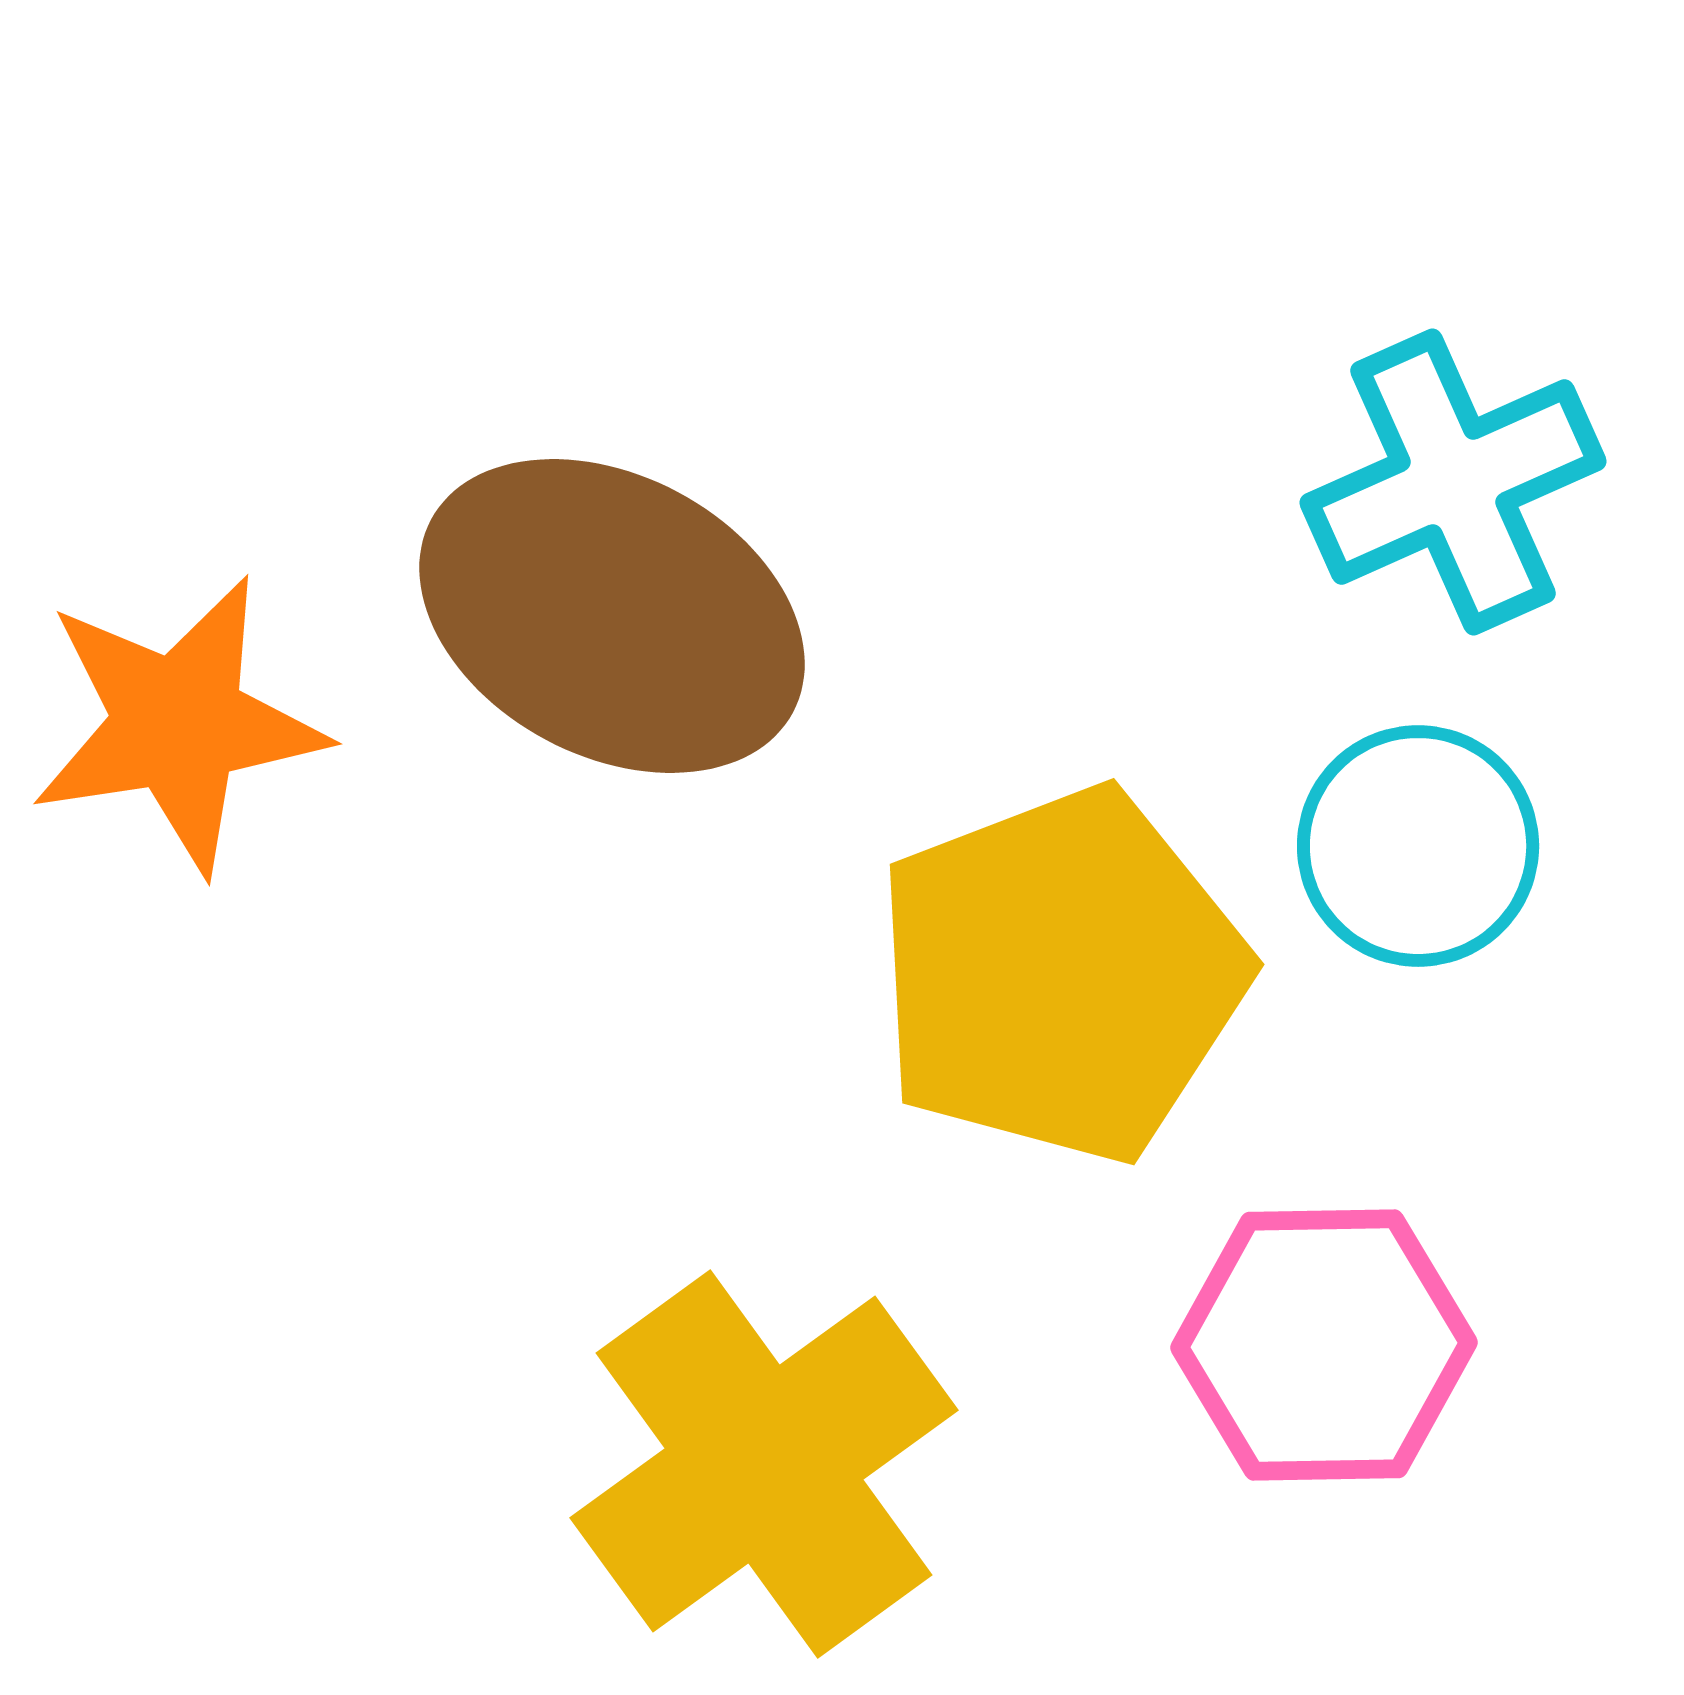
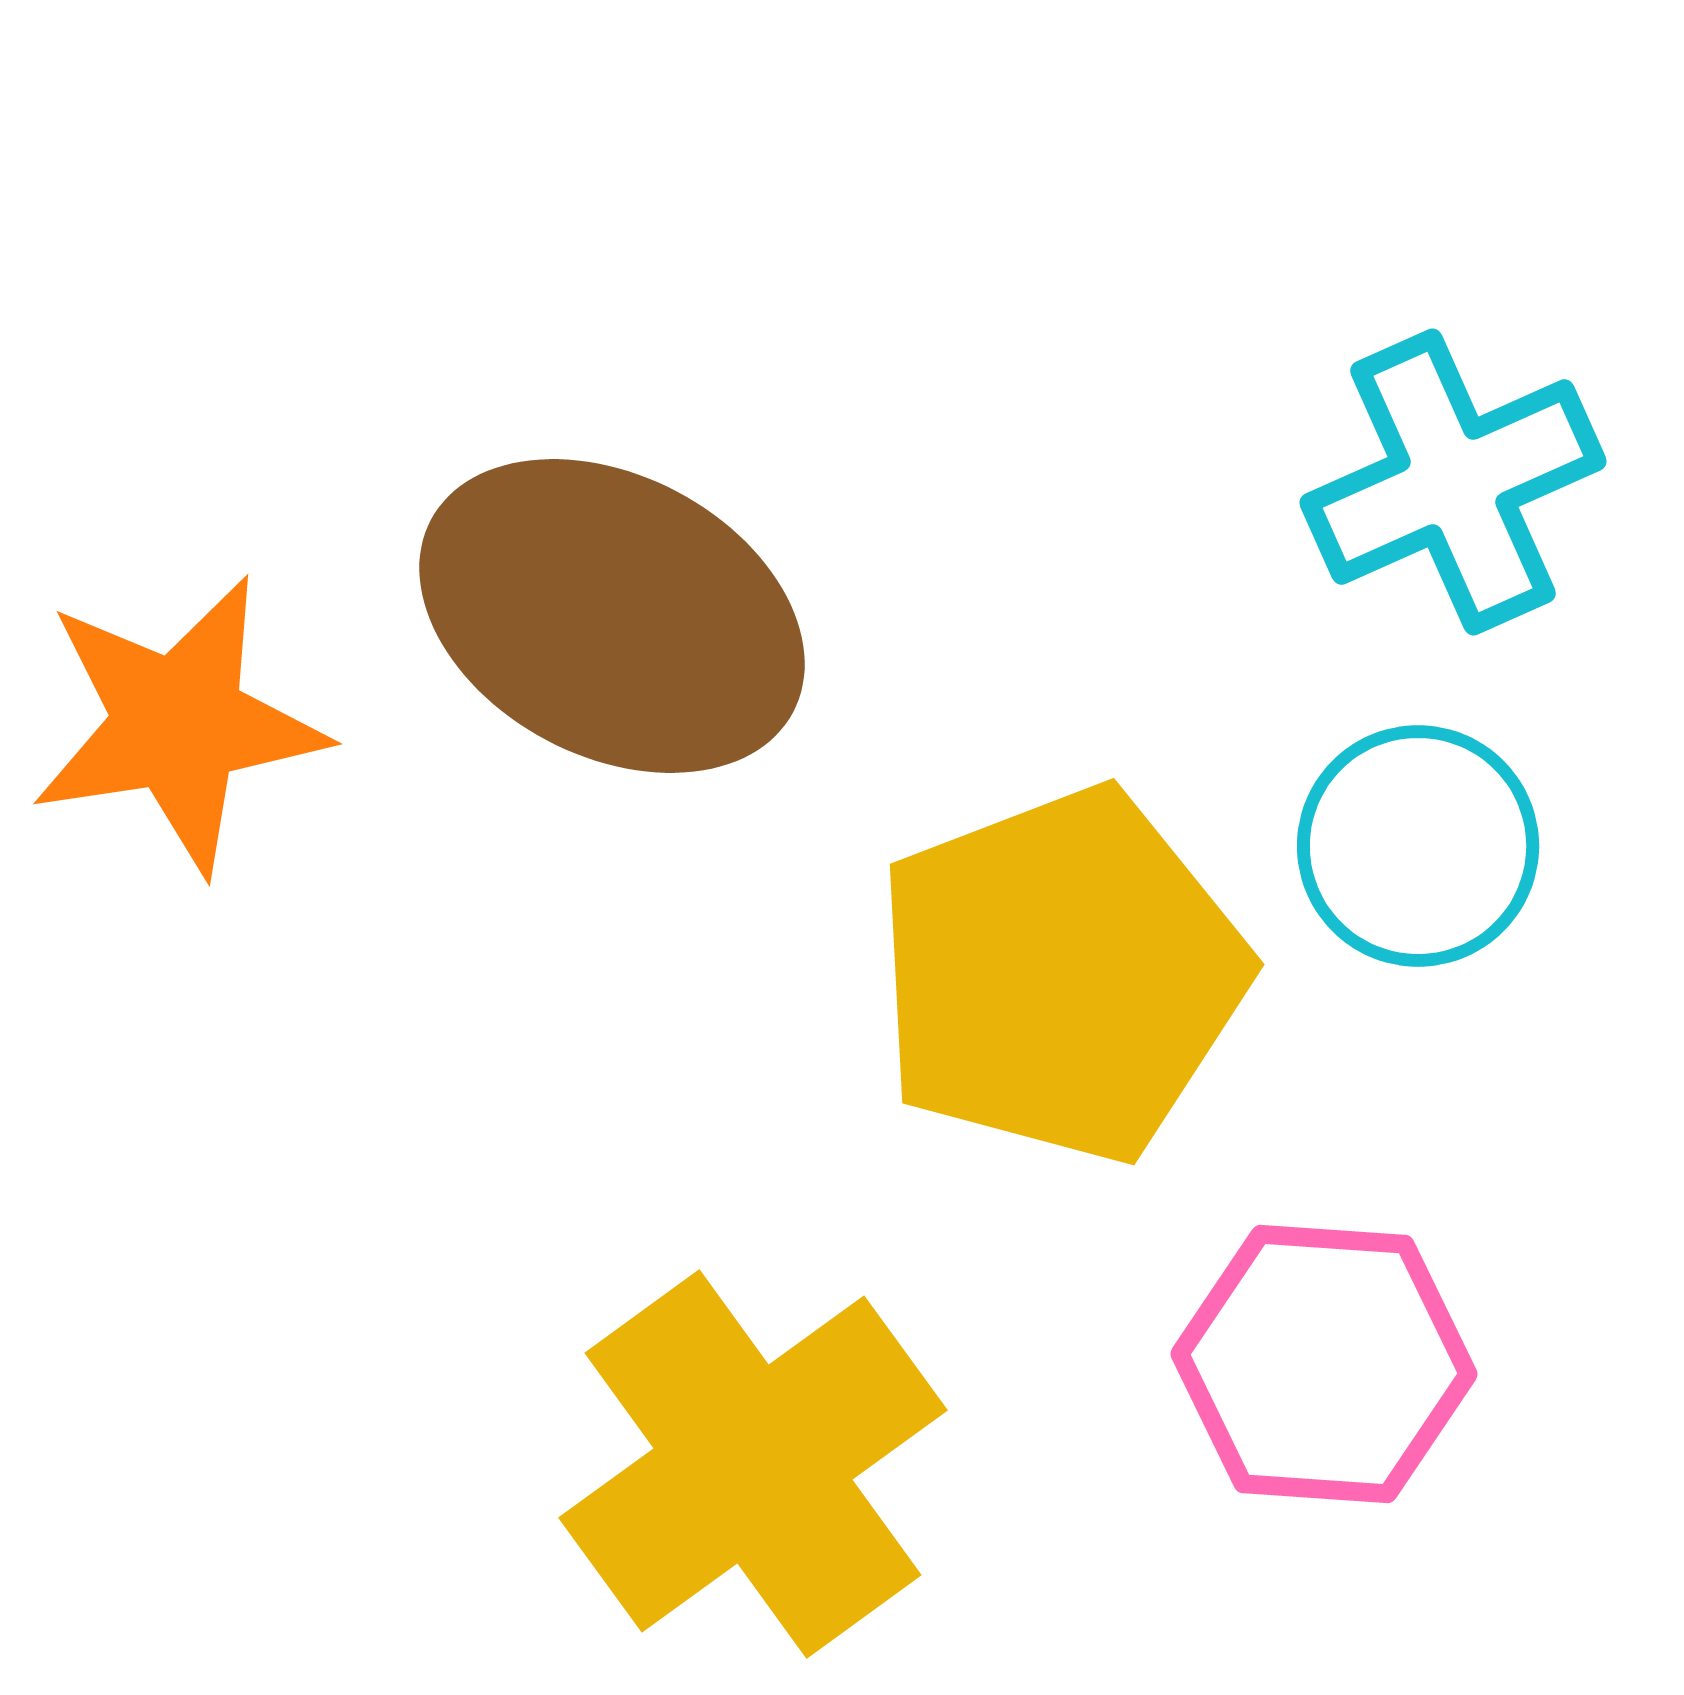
pink hexagon: moved 19 px down; rotated 5 degrees clockwise
yellow cross: moved 11 px left
